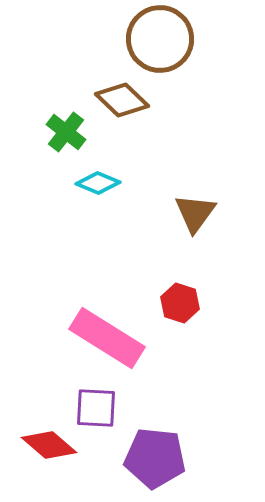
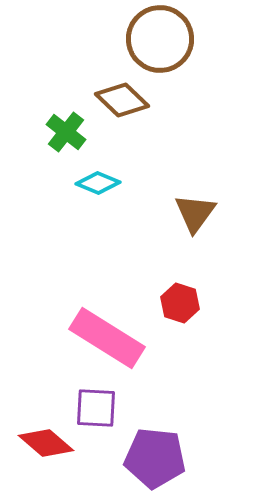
red diamond: moved 3 px left, 2 px up
